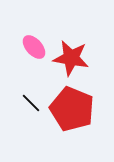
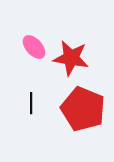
black line: rotated 45 degrees clockwise
red pentagon: moved 11 px right
